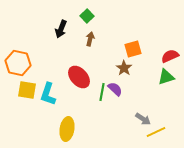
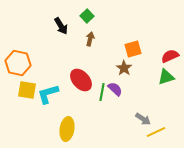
black arrow: moved 3 px up; rotated 54 degrees counterclockwise
red ellipse: moved 2 px right, 3 px down
cyan L-shape: rotated 55 degrees clockwise
